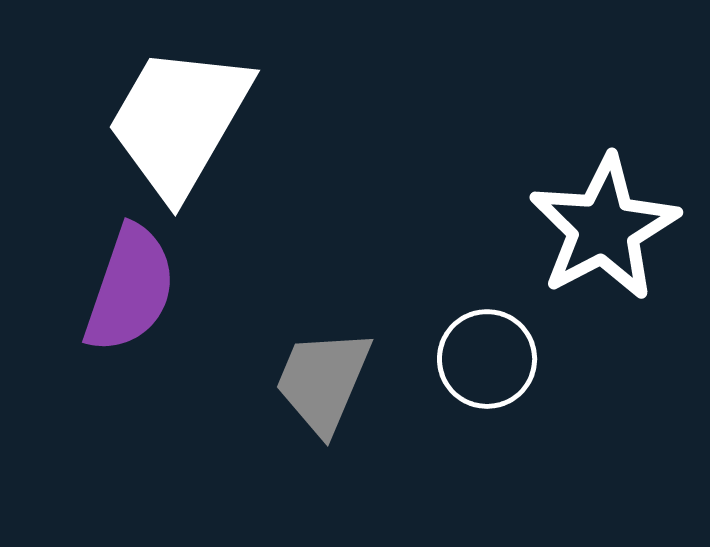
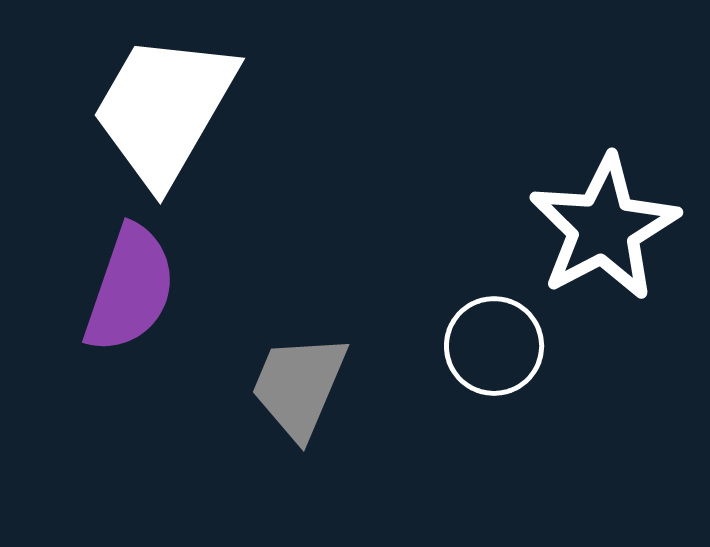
white trapezoid: moved 15 px left, 12 px up
white circle: moved 7 px right, 13 px up
gray trapezoid: moved 24 px left, 5 px down
